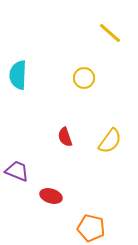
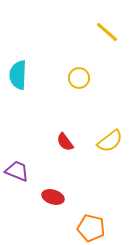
yellow line: moved 3 px left, 1 px up
yellow circle: moved 5 px left
red semicircle: moved 5 px down; rotated 18 degrees counterclockwise
yellow semicircle: rotated 16 degrees clockwise
red ellipse: moved 2 px right, 1 px down
